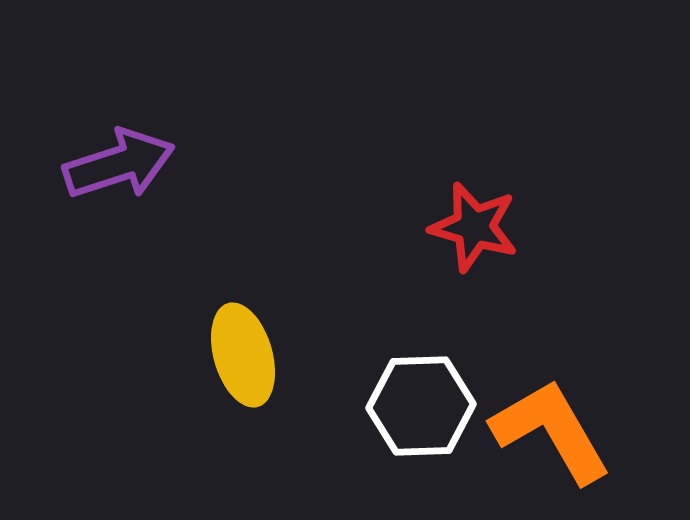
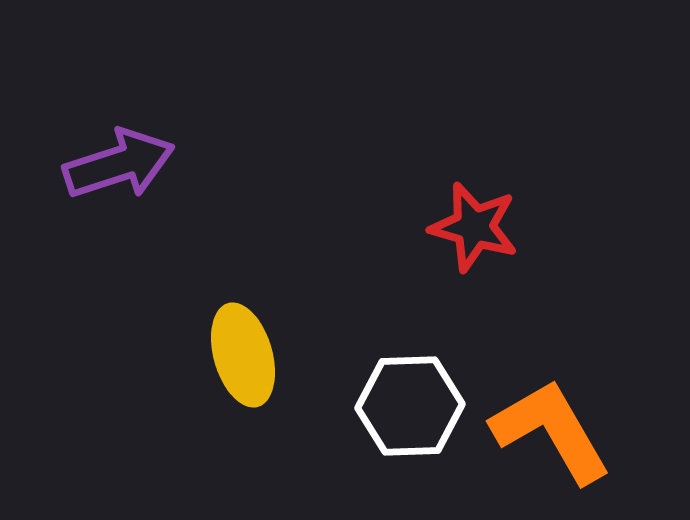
white hexagon: moved 11 px left
